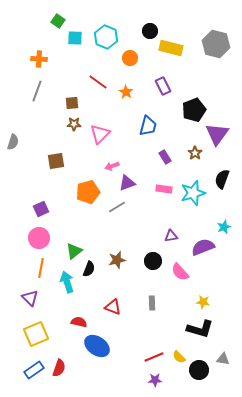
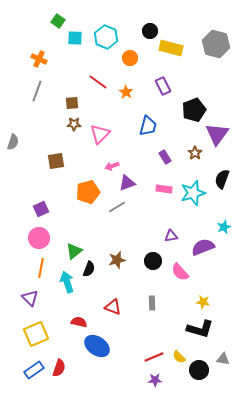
orange cross at (39, 59): rotated 21 degrees clockwise
